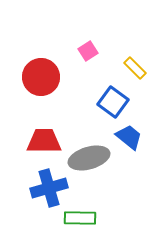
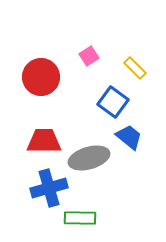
pink square: moved 1 px right, 5 px down
